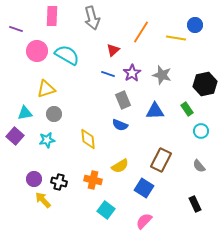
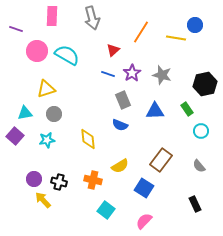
brown rectangle: rotated 10 degrees clockwise
